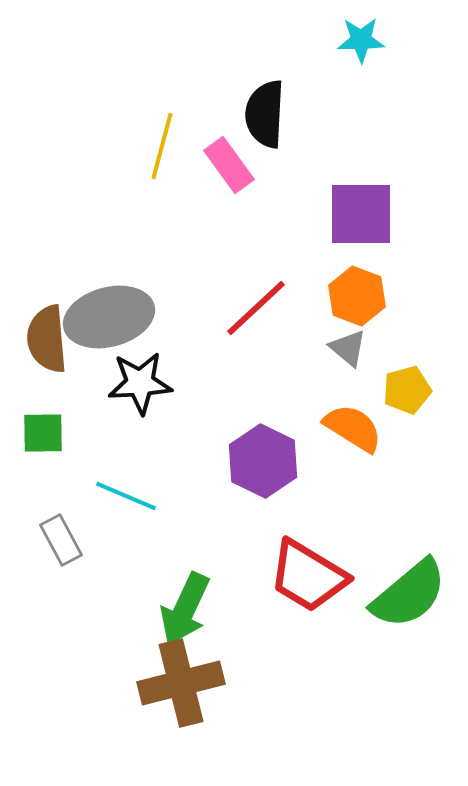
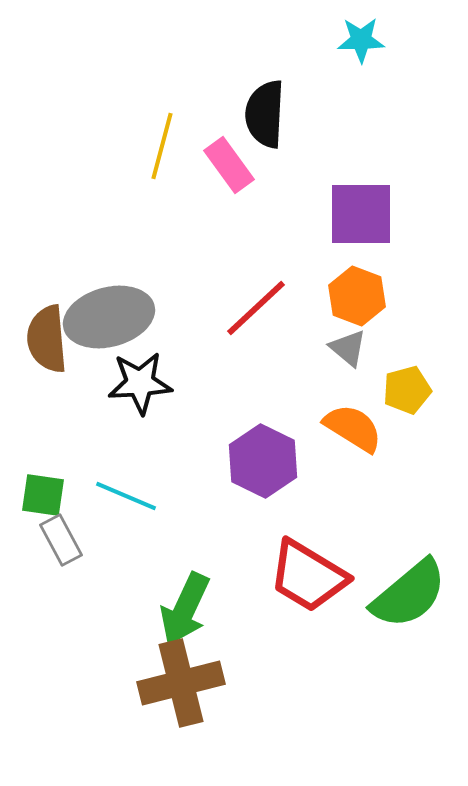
green square: moved 62 px down; rotated 9 degrees clockwise
